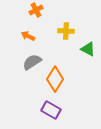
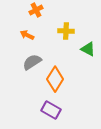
orange arrow: moved 1 px left, 1 px up
